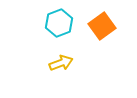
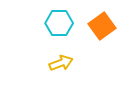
cyan hexagon: rotated 20 degrees clockwise
